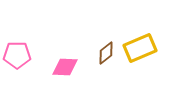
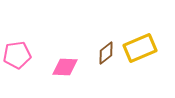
pink pentagon: rotated 8 degrees counterclockwise
